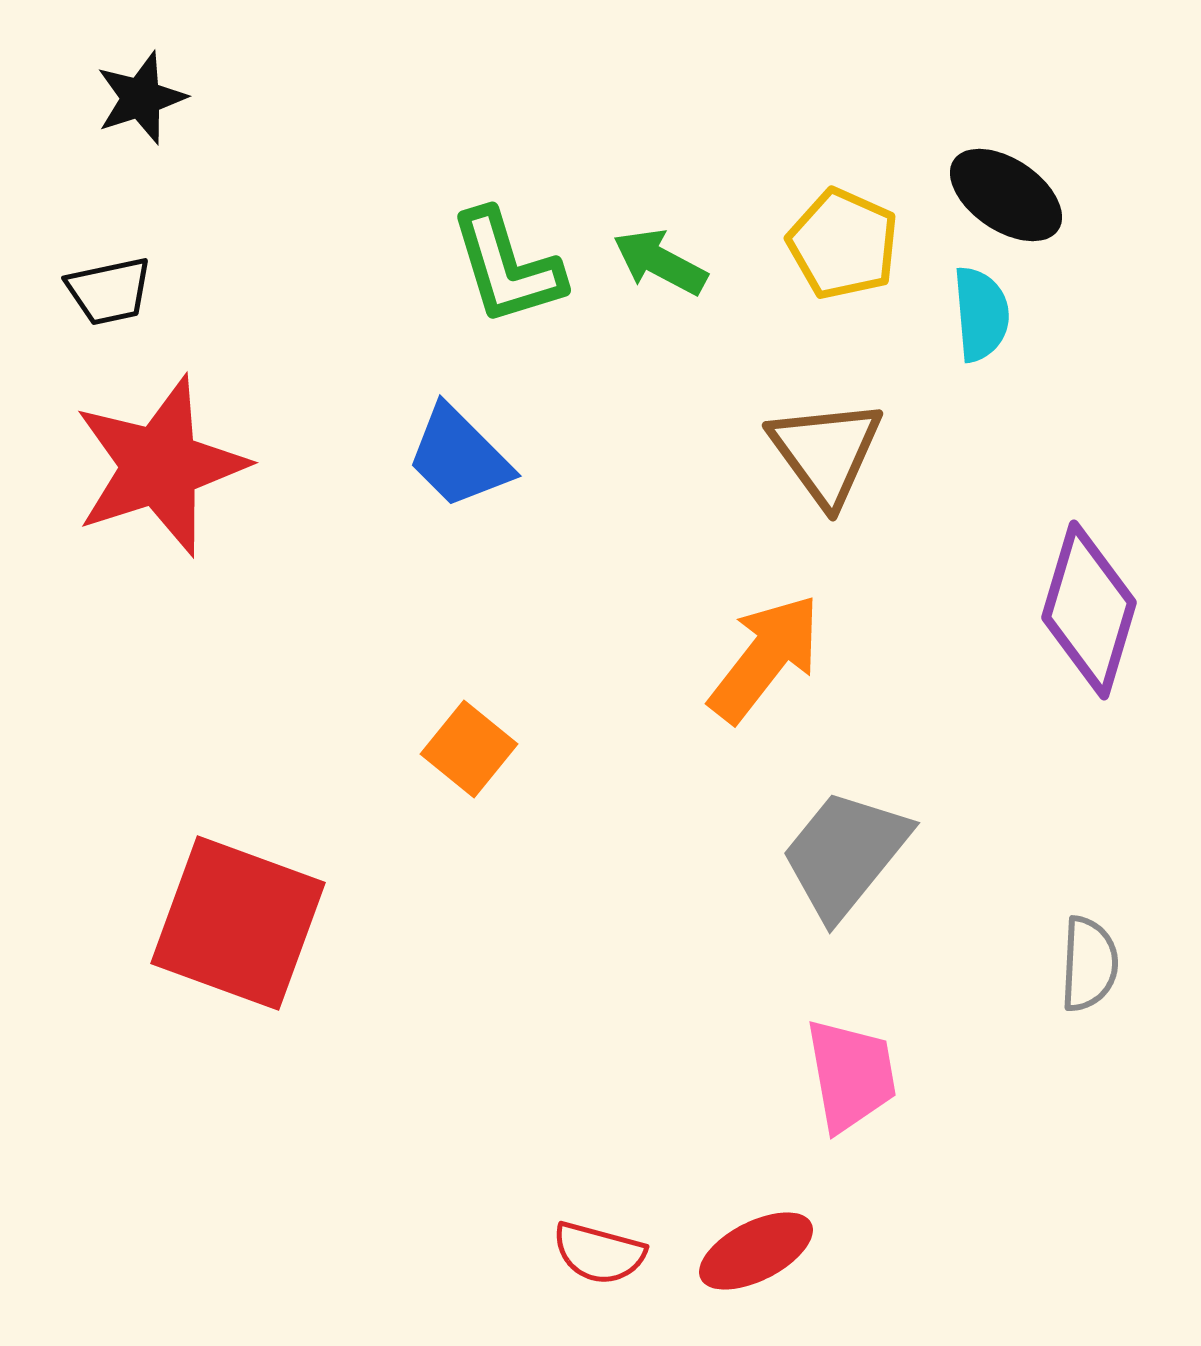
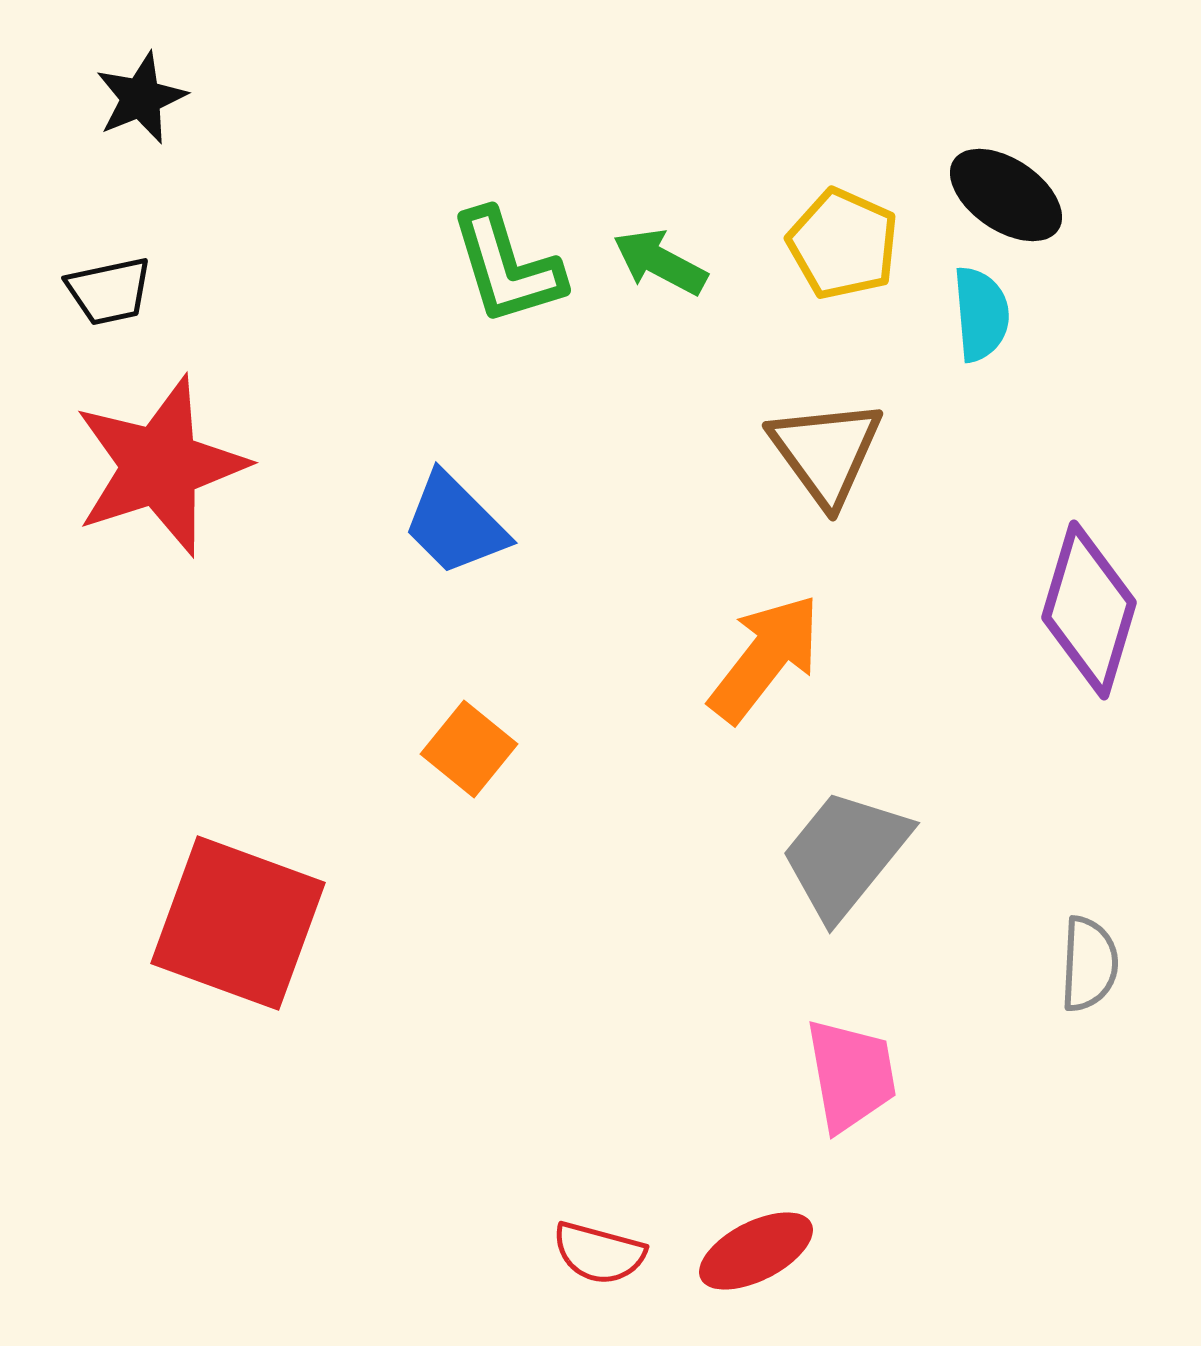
black star: rotated 4 degrees counterclockwise
blue trapezoid: moved 4 px left, 67 px down
